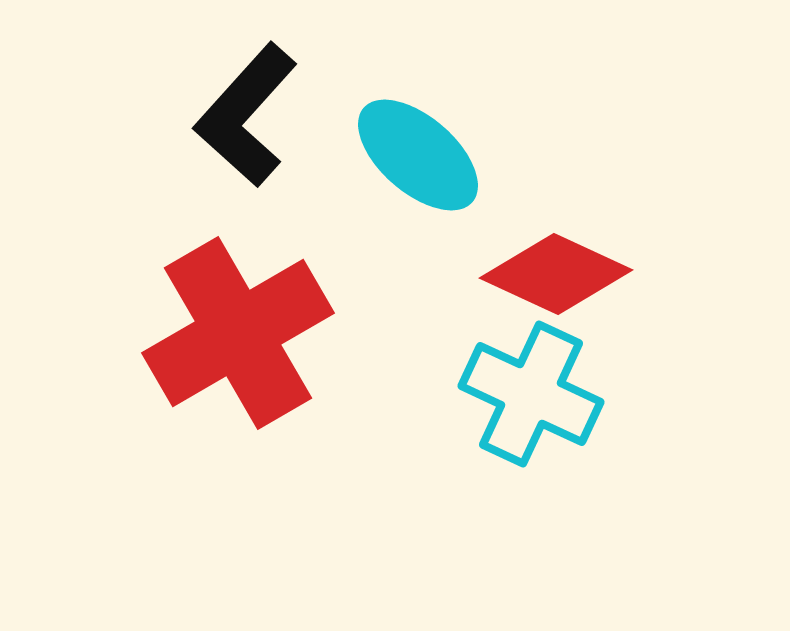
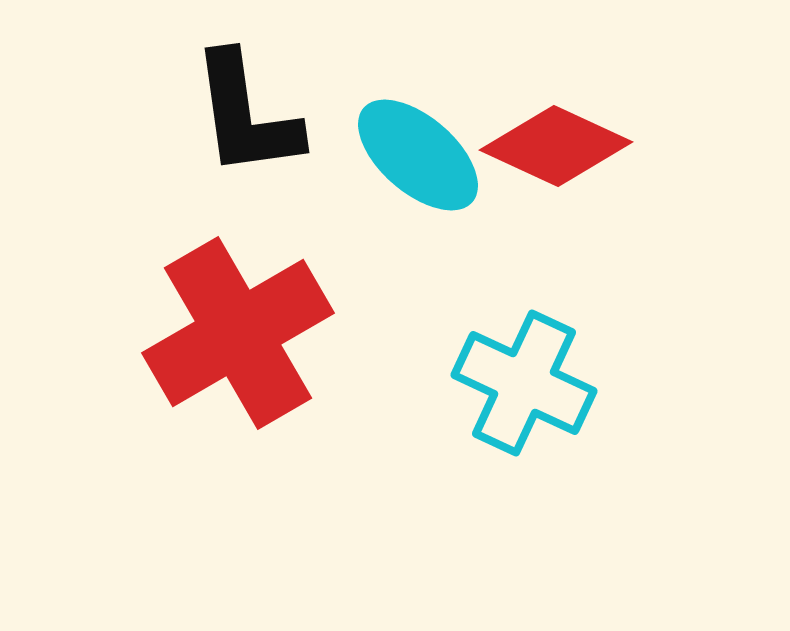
black L-shape: rotated 50 degrees counterclockwise
red diamond: moved 128 px up
cyan cross: moved 7 px left, 11 px up
